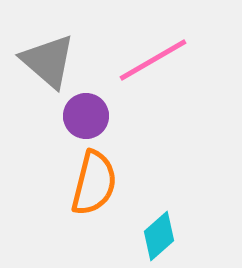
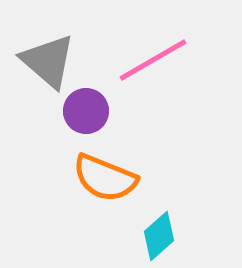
purple circle: moved 5 px up
orange semicircle: moved 11 px right, 5 px up; rotated 98 degrees clockwise
